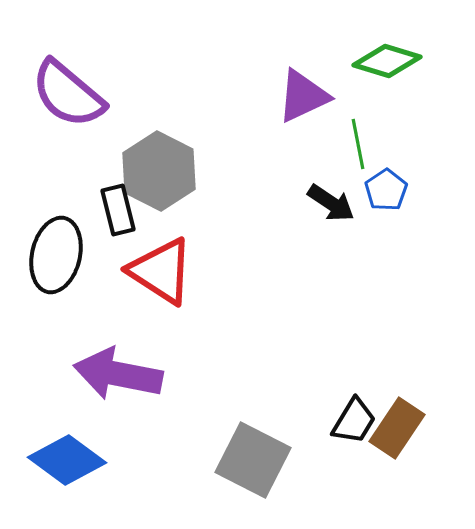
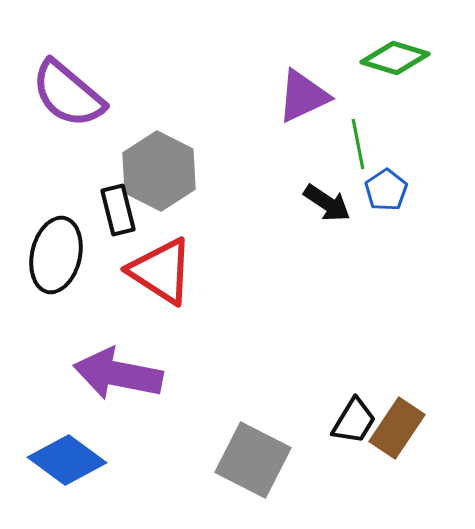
green diamond: moved 8 px right, 3 px up
black arrow: moved 4 px left
